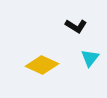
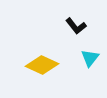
black L-shape: rotated 20 degrees clockwise
